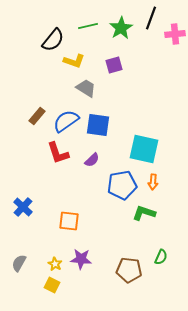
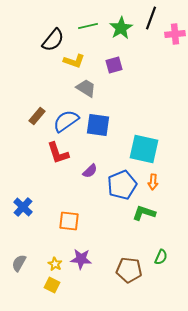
purple semicircle: moved 2 px left, 11 px down
blue pentagon: rotated 12 degrees counterclockwise
